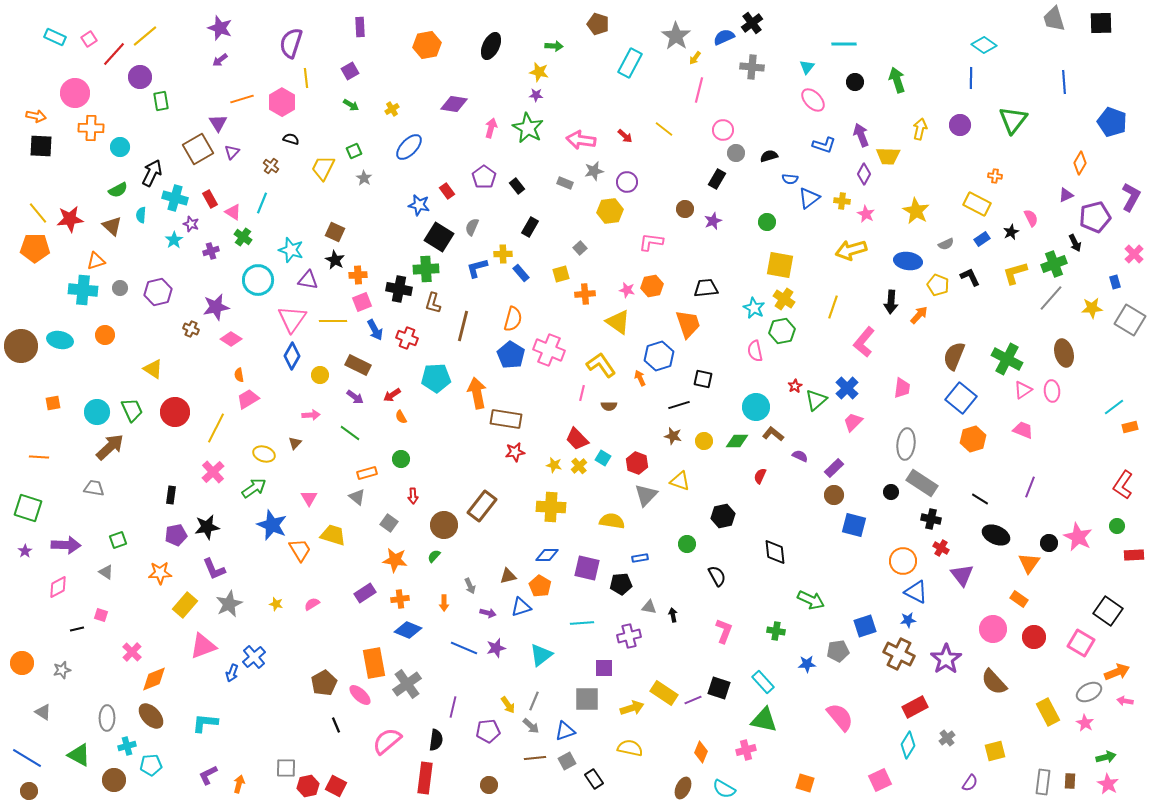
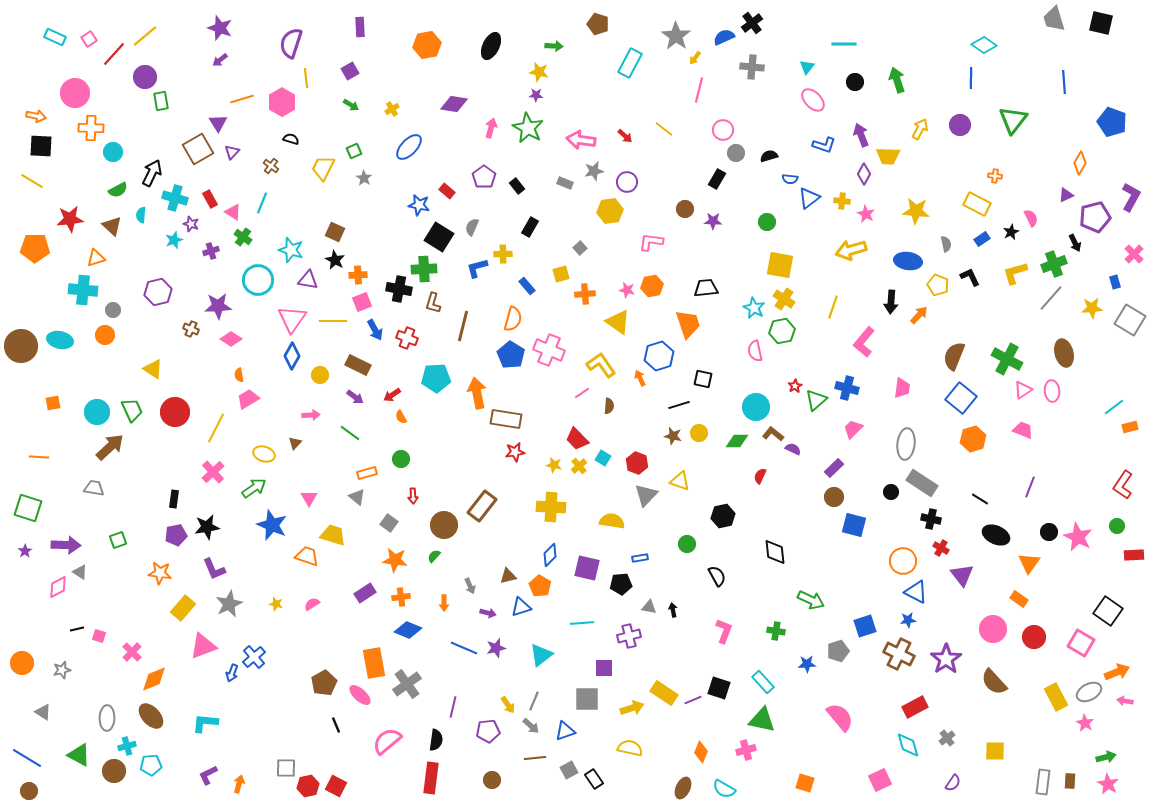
black square at (1101, 23): rotated 15 degrees clockwise
purple circle at (140, 77): moved 5 px right
yellow arrow at (920, 129): rotated 15 degrees clockwise
cyan circle at (120, 147): moved 7 px left, 5 px down
red rectangle at (447, 191): rotated 14 degrees counterclockwise
yellow star at (916, 211): rotated 24 degrees counterclockwise
yellow line at (38, 213): moved 6 px left, 32 px up; rotated 20 degrees counterclockwise
purple star at (713, 221): rotated 24 degrees clockwise
cyan star at (174, 240): rotated 12 degrees clockwise
gray semicircle at (946, 244): rotated 77 degrees counterclockwise
orange triangle at (96, 261): moved 3 px up
green cross at (426, 269): moved 2 px left
blue rectangle at (521, 273): moved 6 px right, 13 px down
gray circle at (120, 288): moved 7 px left, 22 px down
purple star at (216, 307): moved 2 px right, 1 px up; rotated 8 degrees clockwise
blue cross at (847, 388): rotated 30 degrees counterclockwise
pink line at (582, 393): rotated 42 degrees clockwise
brown semicircle at (609, 406): rotated 84 degrees counterclockwise
pink trapezoid at (853, 422): moved 7 px down
yellow circle at (704, 441): moved 5 px left, 8 px up
purple semicircle at (800, 456): moved 7 px left, 7 px up
black rectangle at (171, 495): moved 3 px right, 4 px down
brown circle at (834, 495): moved 2 px down
black circle at (1049, 543): moved 11 px up
orange trapezoid at (300, 550): moved 7 px right, 6 px down; rotated 40 degrees counterclockwise
blue diamond at (547, 555): moved 3 px right; rotated 45 degrees counterclockwise
gray triangle at (106, 572): moved 26 px left
orange star at (160, 573): rotated 10 degrees clockwise
orange cross at (400, 599): moved 1 px right, 2 px up
yellow rectangle at (185, 605): moved 2 px left, 3 px down
pink square at (101, 615): moved 2 px left, 21 px down
black arrow at (673, 615): moved 5 px up
gray pentagon at (838, 651): rotated 10 degrees counterclockwise
yellow rectangle at (1048, 712): moved 8 px right, 15 px up
green triangle at (764, 720): moved 2 px left
cyan diamond at (908, 745): rotated 48 degrees counterclockwise
yellow square at (995, 751): rotated 15 degrees clockwise
gray square at (567, 761): moved 2 px right, 9 px down
red rectangle at (425, 778): moved 6 px right
brown circle at (114, 780): moved 9 px up
purple semicircle at (970, 783): moved 17 px left
brown circle at (489, 785): moved 3 px right, 5 px up
